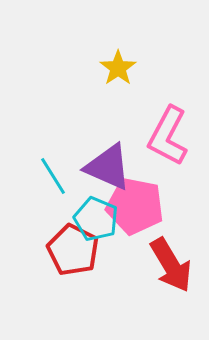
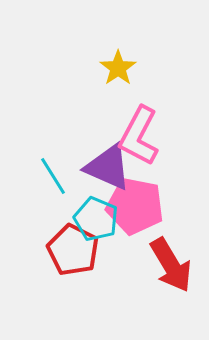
pink L-shape: moved 29 px left
